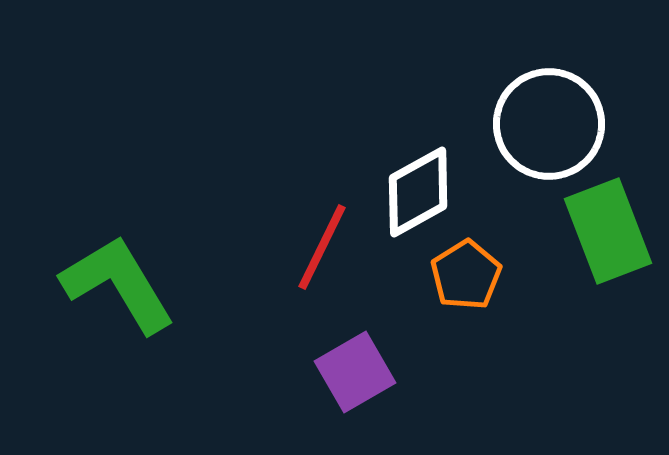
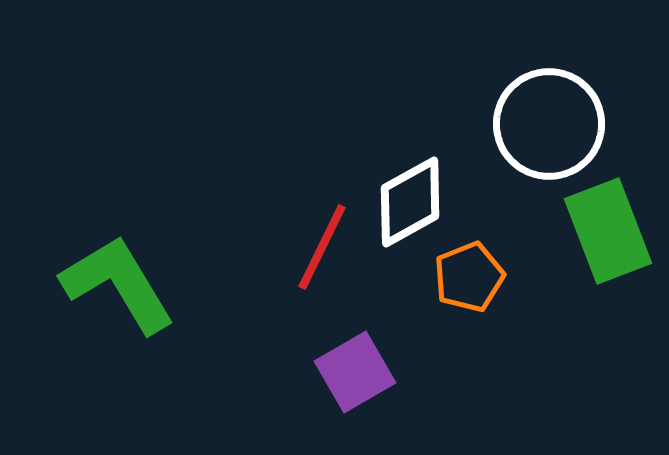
white diamond: moved 8 px left, 10 px down
orange pentagon: moved 3 px right, 2 px down; rotated 10 degrees clockwise
